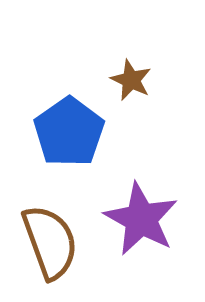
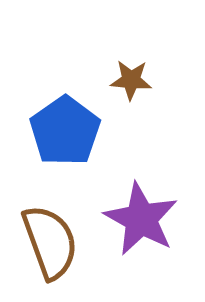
brown star: rotated 21 degrees counterclockwise
blue pentagon: moved 4 px left, 1 px up
